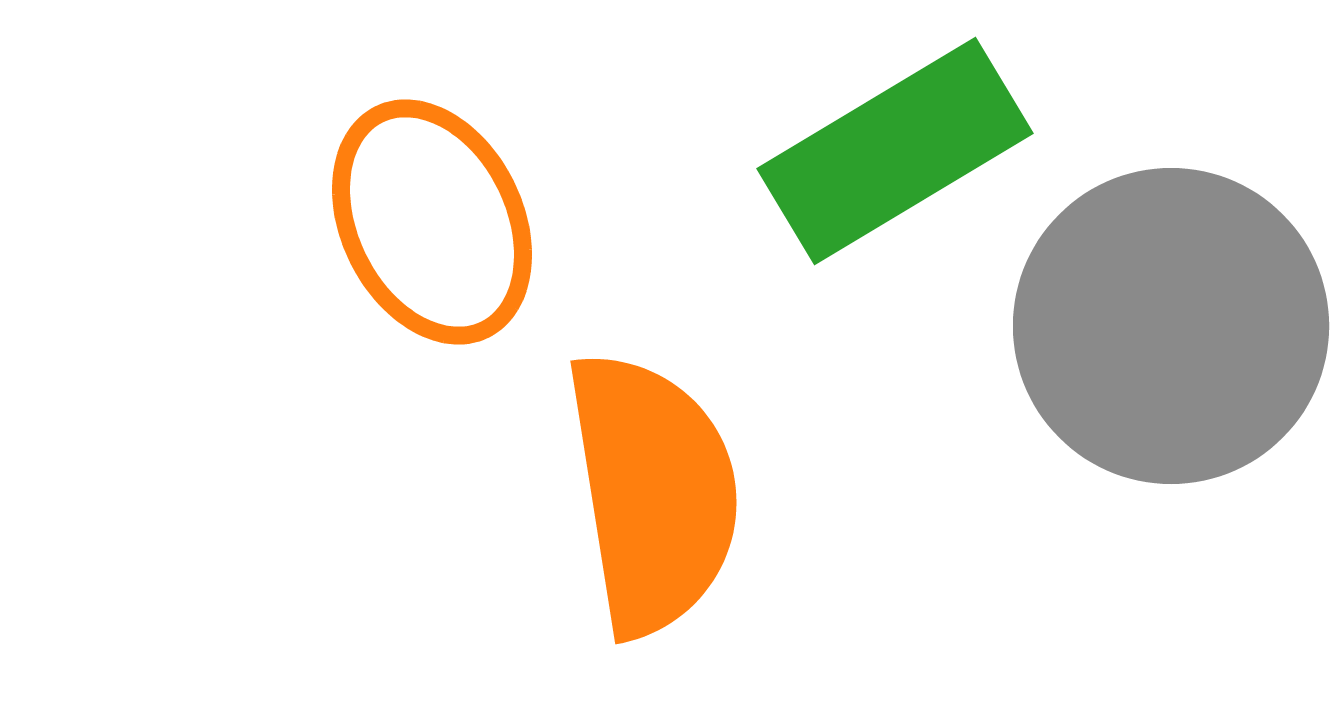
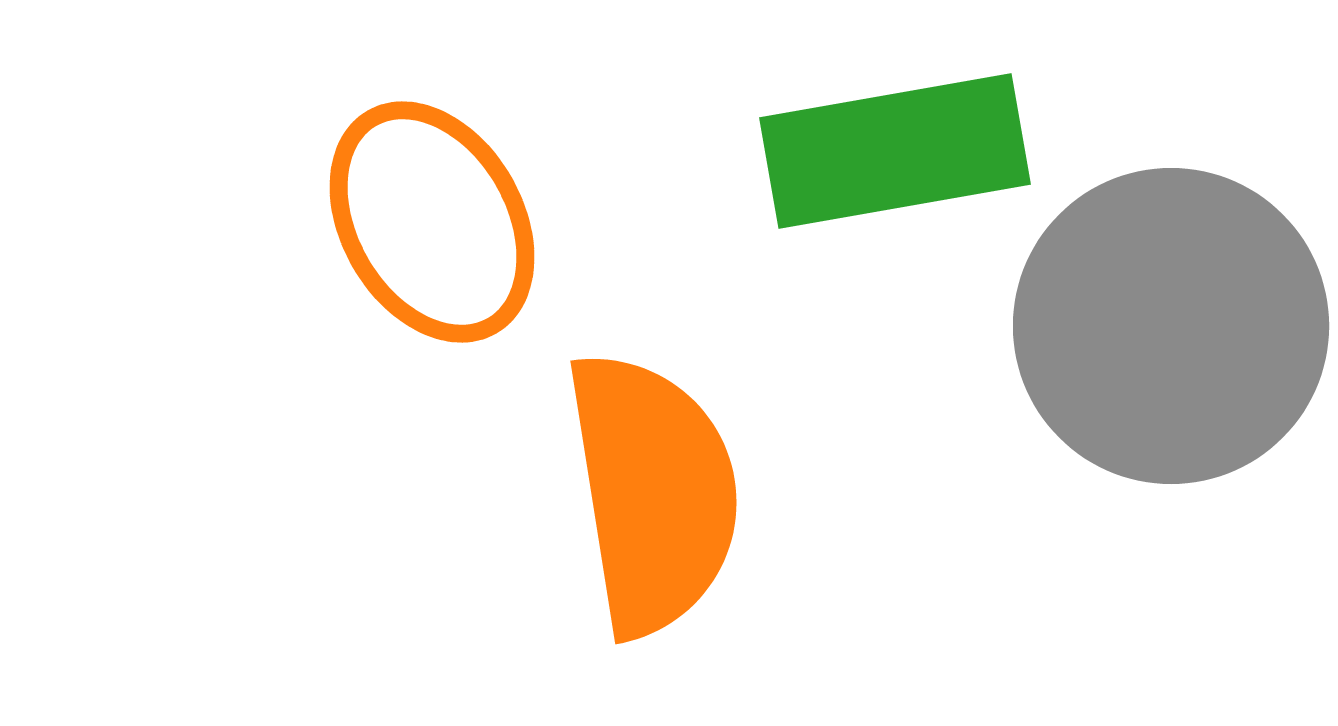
green rectangle: rotated 21 degrees clockwise
orange ellipse: rotated 4 degrees counterclockwise
